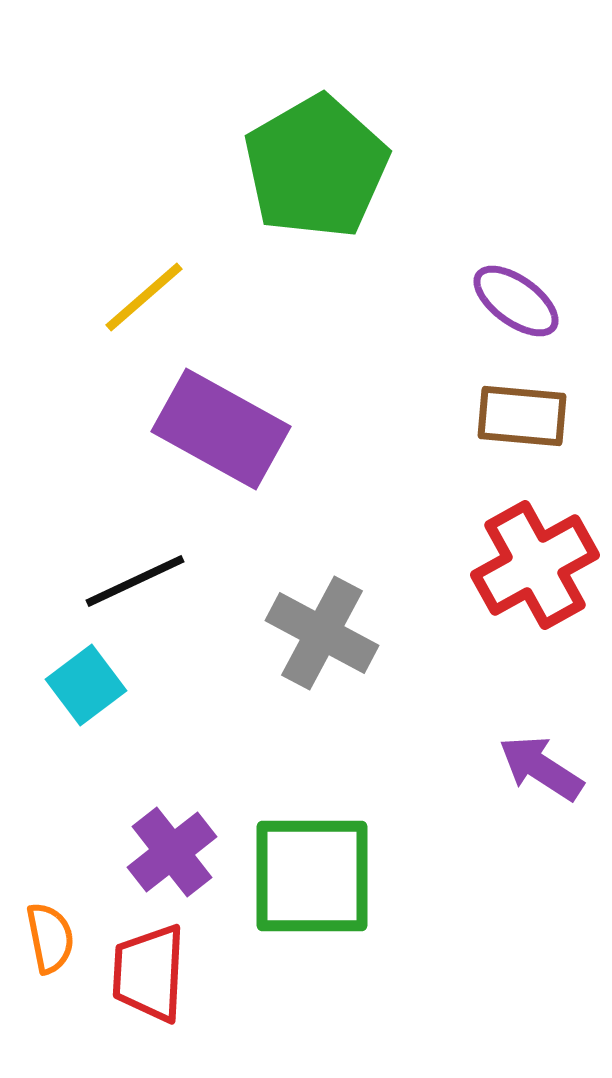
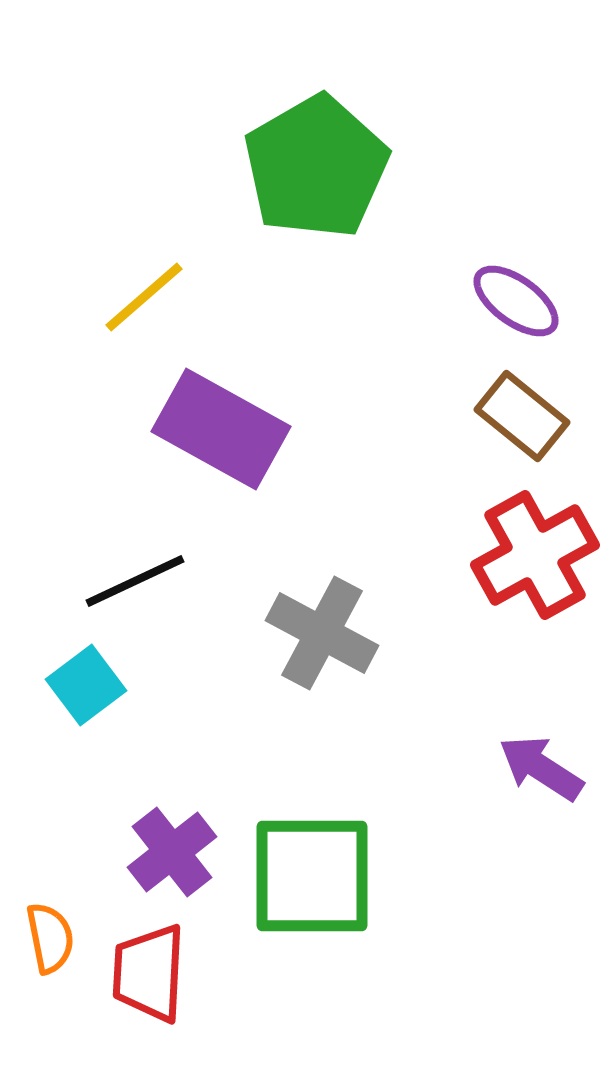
brown rectangle: rotated 34 degrees clockwise
red cross: moved 10 px up
